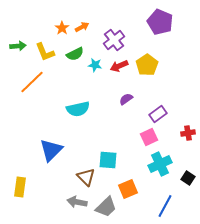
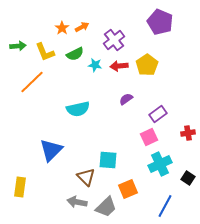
red arrow: rotated 18 degrees clockwise
